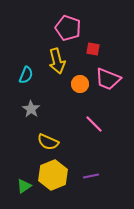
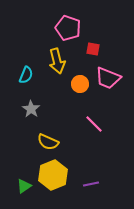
pink trapezoid: moved 1 px up
purple line: moved 8 px down
